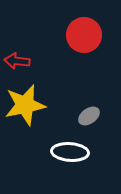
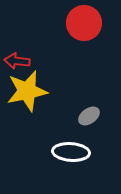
red circle: moved 12 px up
yellow star: moved 2 px right, 14 px up
white ellipse: moved 1 px right
